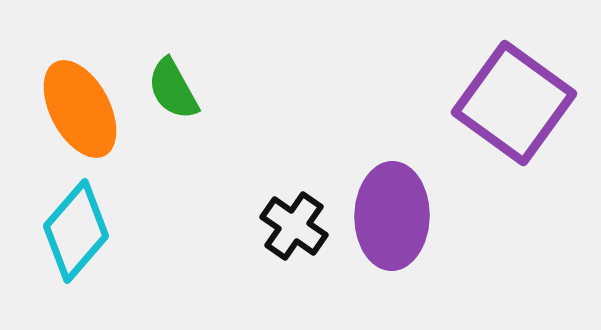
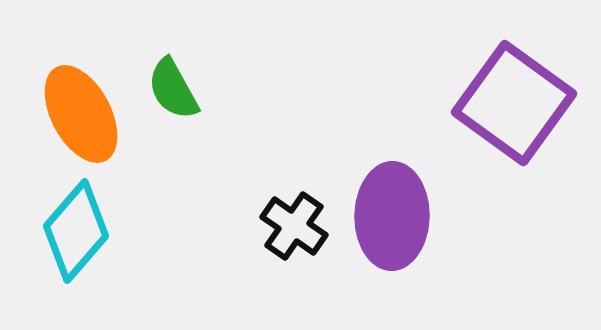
orange ellipse: moved 1 px right, 5 px down
